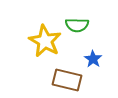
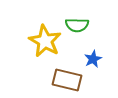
blue star: rotated 12 degrees clockwise
